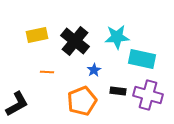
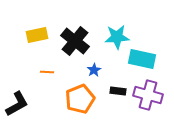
orange pentagon: moved 2 px left, 2 px up
